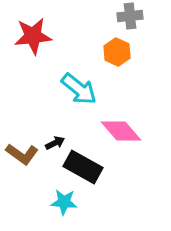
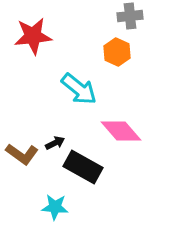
cyan star: moved 9 px left, 5 px down
